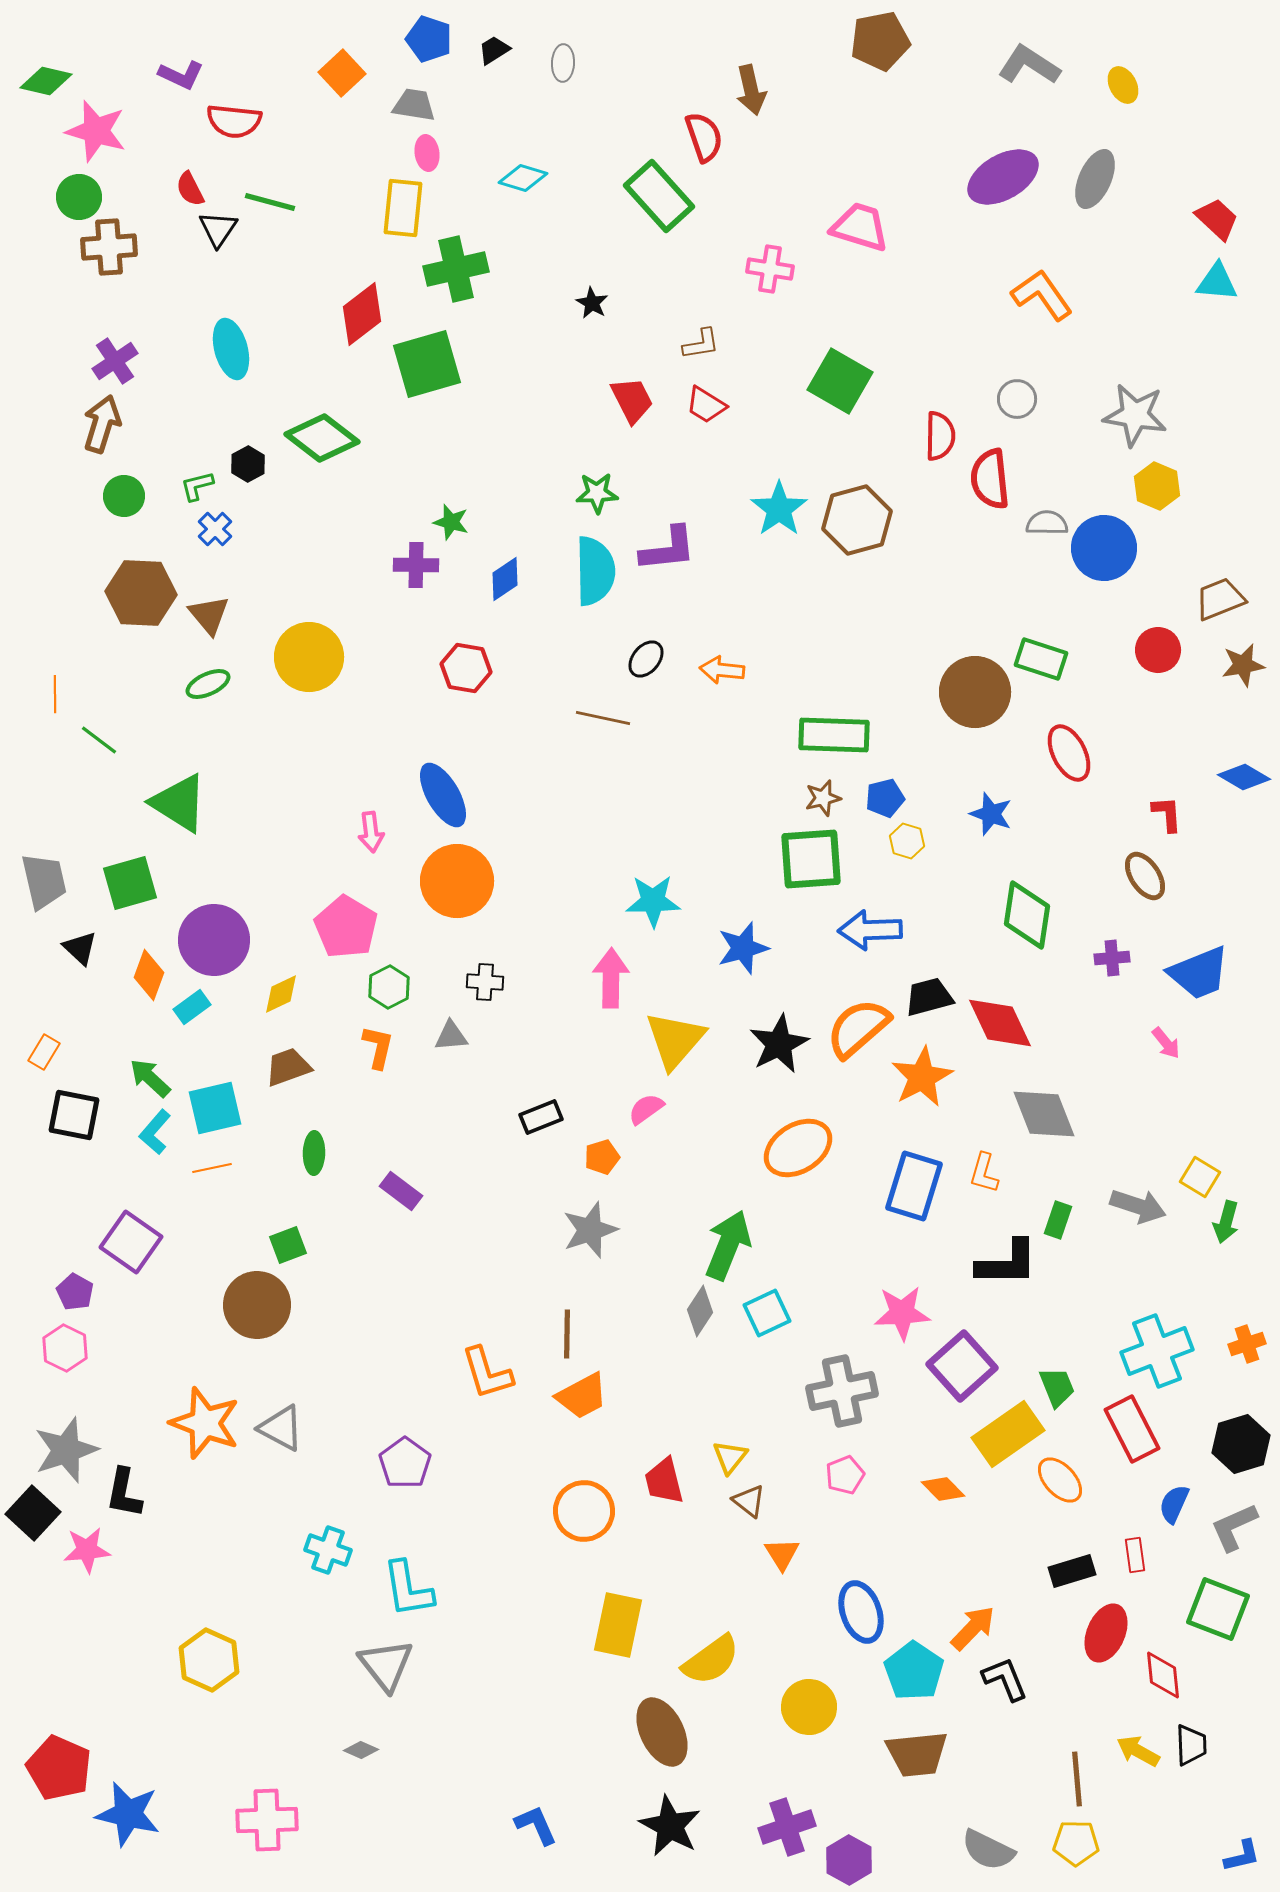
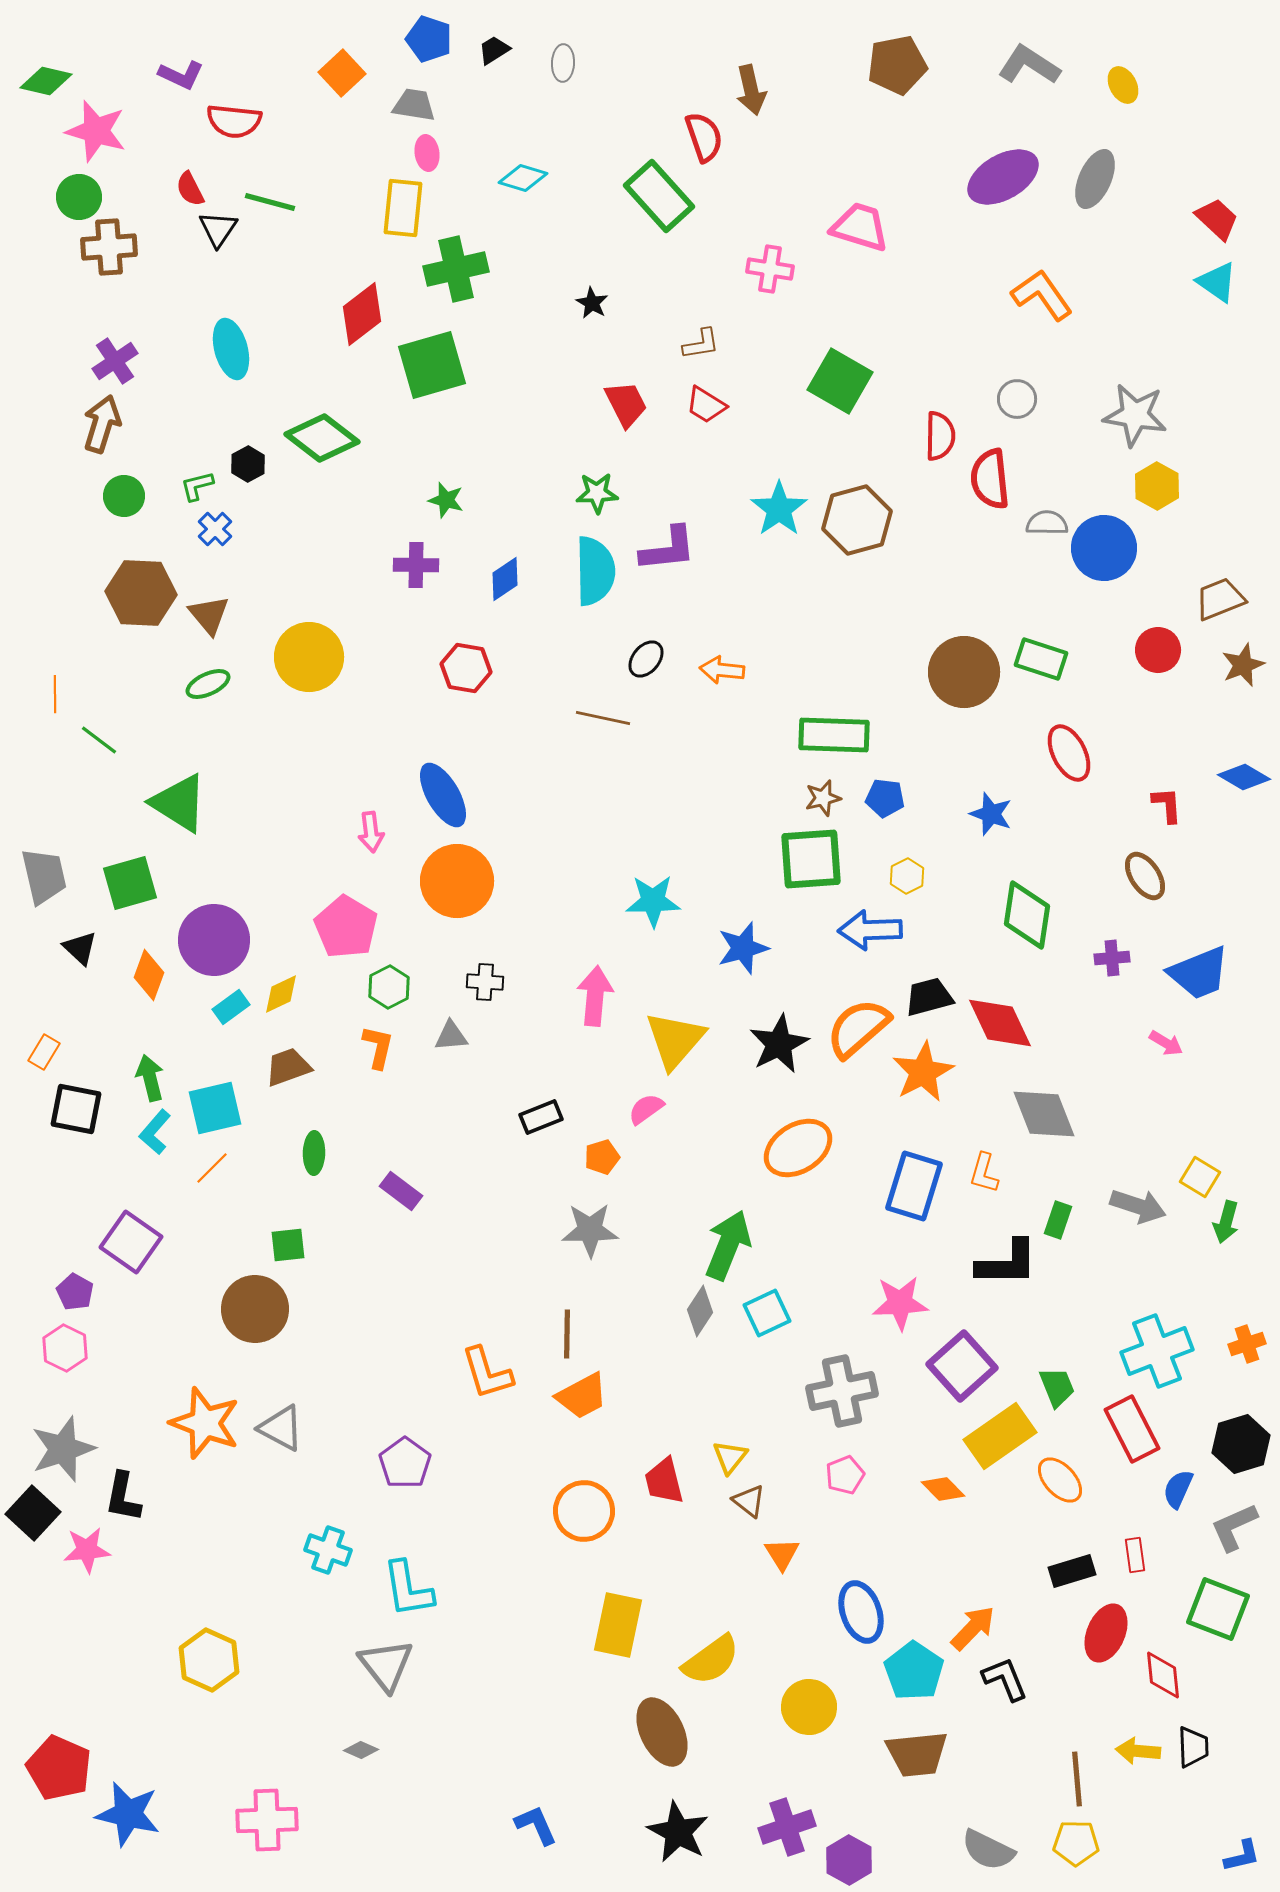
brown pentagon at (880, 41): moved 17 px right, 24 px down
cyan triangle at (1217, 282): rotated 30 degrees clockwise
green square at (427, 364): moved 5 px right, 1 px down
red trapezoid at (632, 400): moved 6 px left, 4 px down
yellow hexagon at (1157, 486): rotated 6 degrees clockwise
green star at (451, 522): moved 5 px left, 22 px up
brown star at (1243, 665): rotated 12 degrees counterclockwise
brown circle at (975, 692): moved 11 px left, 20 px up
blue pentagon at (885, 798): rotated 21 degrees clockwise
red L-shape at (1167, 814): moved 9 px up
yellow hexagon at (907, 841): moved 35 px down; rotated 16 degrees clockwise
gray trapezoid at (44, 881): moved 5 px up
pink arrow at (611, 978): moved 16 px left, 18 px down; rotated 4 degrees clockwise
cyan rectangle at (192, 1007): moved 39 px right
pink arrow at (1166, 1043): rotated 20 degrees counterclockwise
orange star at (922, 1077): moved 1 px right, 5 px up
green arrow at (150, 1078): rotated 33 degrees clockwise
black square at (74, 1115): moved 2 px right, 6 px up
orange line at (212, 1168): rotated 33 degrees counterclockwise
gray star at (590, 1230): rotated 18 degrees clockwise
green square at (288, 1245): rotated 15 degrees clockwise
brown circle at (257, 1305): moved 2 px left, 4 px down
pink star at (902, 1313): moved 2 px left, 10 px up
yellow rectangle at (1008, 1434): moved 8 px left, 2 px down
gray star at (66, 1450): moved 3 px left, 1 px up
black L-shape at (124, 1493): moved 1 px left, 4 px down
blue semicircle at (1174, 1504): moved 4 px right, 15 px up
black trapezoid at (1191, 1745): moved 2 px right, 2 px down
yellow arrow at (1138, 1751): rotated 24 degrees counterclockwise
black star at (670, 1826): moved 8 px right, 6 px down
